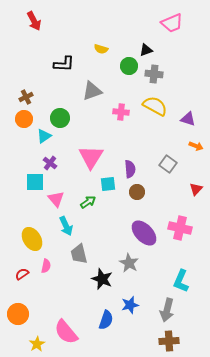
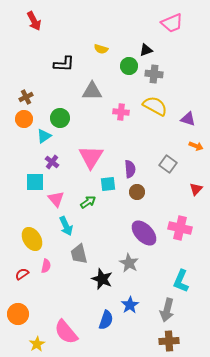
gray triangle at (92, 91): rotated 20 degrees clockwise
purple cross at (50, 163): moved 2 px right, 1 px up
blue star at (130, 305): rotated 18 degrees counterclockwise
